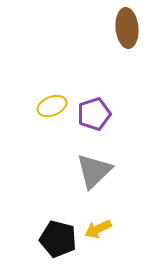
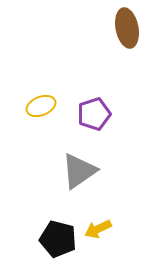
brown ellipse: rotated 6 degrees counterclockwise
yellow ellipse: moved 11 px left
gray triangle: moved 15 px left; rotated 9 degrees clockwise
